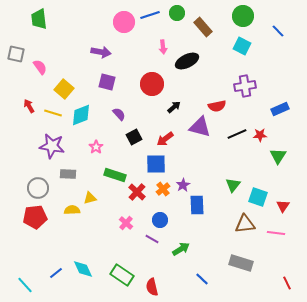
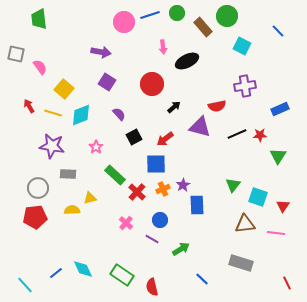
green circle at (243, 16): moved 16 px left
purple square at (107, 82): rotated 18 degrees clockwise
green rectangle at (115, 175): rotated 25 degrees clockwise
orange cross at (163, 189): rotated 16 degrees clockwise
